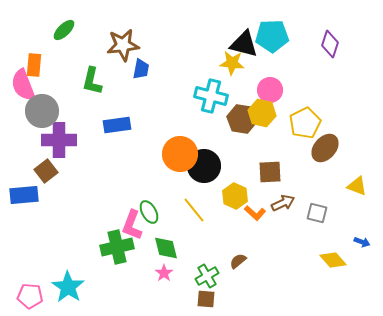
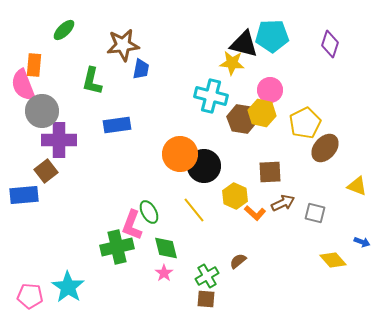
gray square at (317, 213): moved 2 px left
